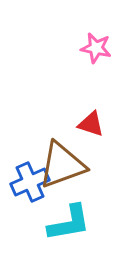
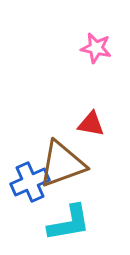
red triangle: rotated 8 degrees counterclockwise
brown triangle: moved 1 px up
